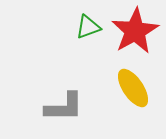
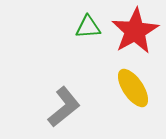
green triangle: rotated 16 degrees clockwise
gray L-shape: rotated 39 degrees counterclockwise
